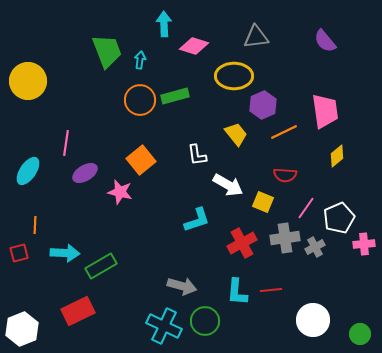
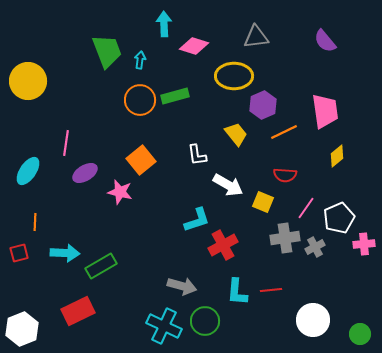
orange line at (35, 225): moved 3 px up
red cross at (242, 243): moved 19 px left, 2 px down
